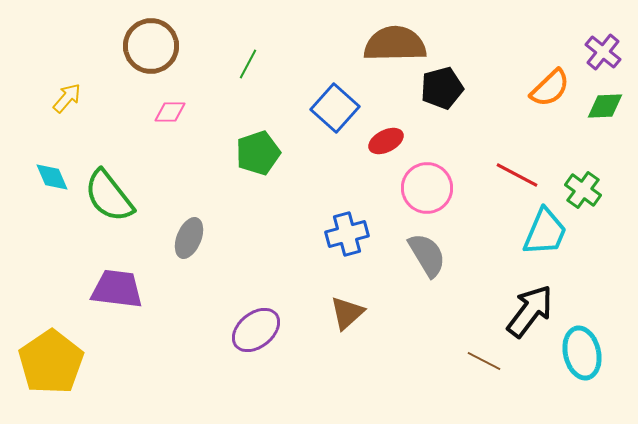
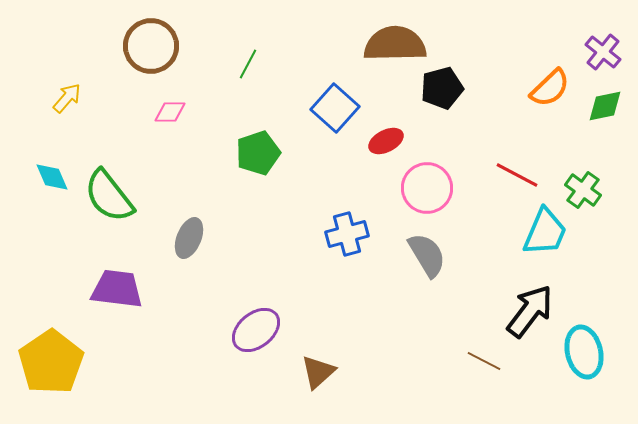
green diamond: rotated 9 degrees counterclockwise
brown triangle: moved 29 px left, 59 px down
cyan ellipse: moved 2 px right, 1 px up
